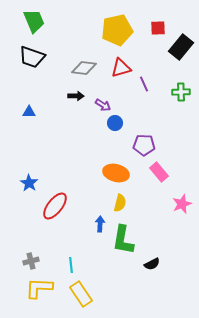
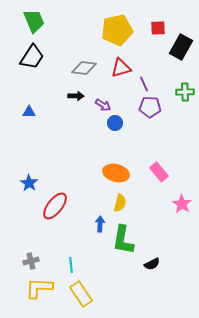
black rectangle: rotated 10 degrees counterclockwise
black trapezoid: rotated 76 degrees counterclockwise
green cross: moved 4 px right
purple pentagon: moved 6 px right, 38 px up
pink star: rotated 18 degrees counterclockwise
